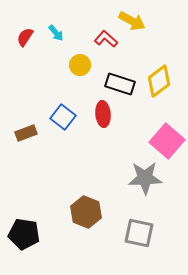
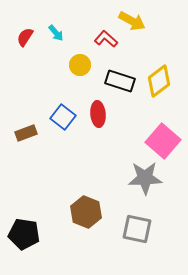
black rectangle: moved 3 px up
red ellipse: moved 5 px left
pink square: moved 4 px left
gray square: moved 2 px left, 4 px up
